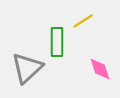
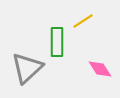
pink diamond: rotated 15 degrees counterclockwise
